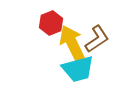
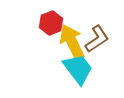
yellow arrow: moved 1 px up
cyan trapezoid: rotated 112 degrees counterclockwise
